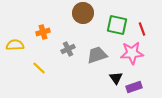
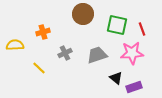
brown circle: moved 1 px down
gray cross: moved 3 px left, 4 px down
black triangle: rotated 16 degrees counterclockwise
